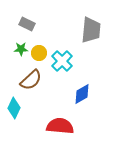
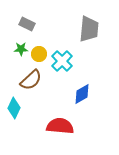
gray trapezoid: moved 2 px left, 1 px up
yellow circle: moved 1 px down
